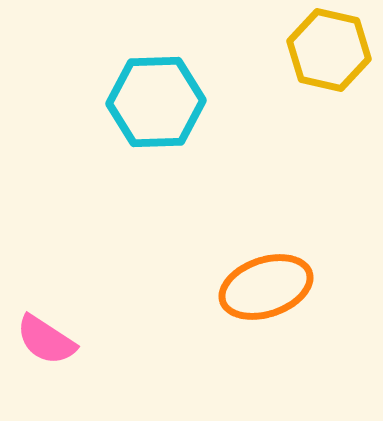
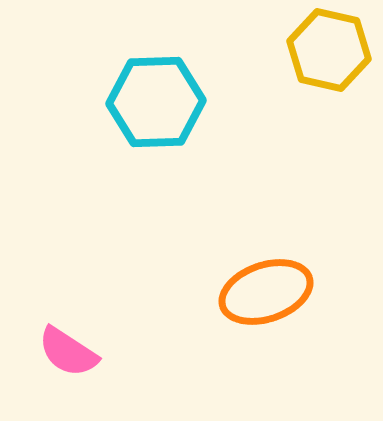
orange ellipse: moved 5 px down
pink semicircle: moved 22 px right, 12 px down
